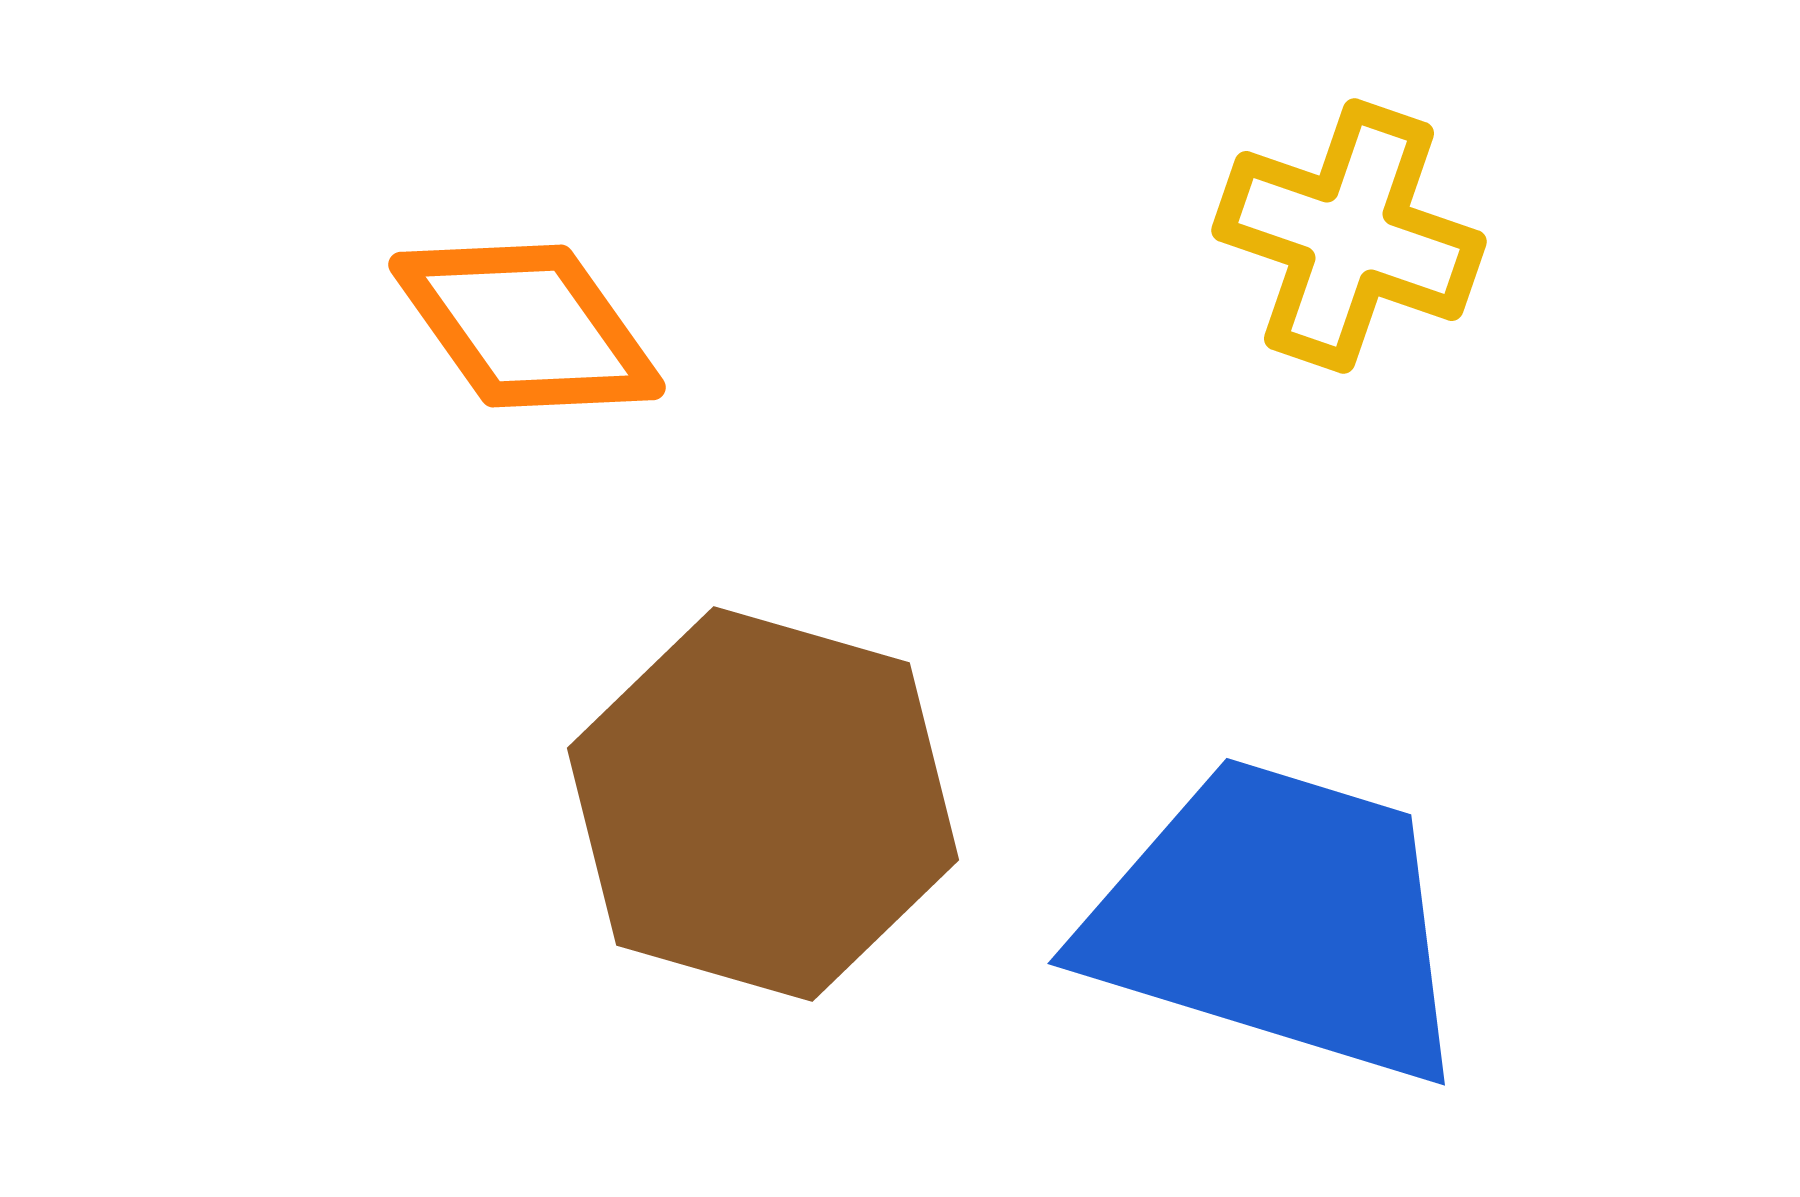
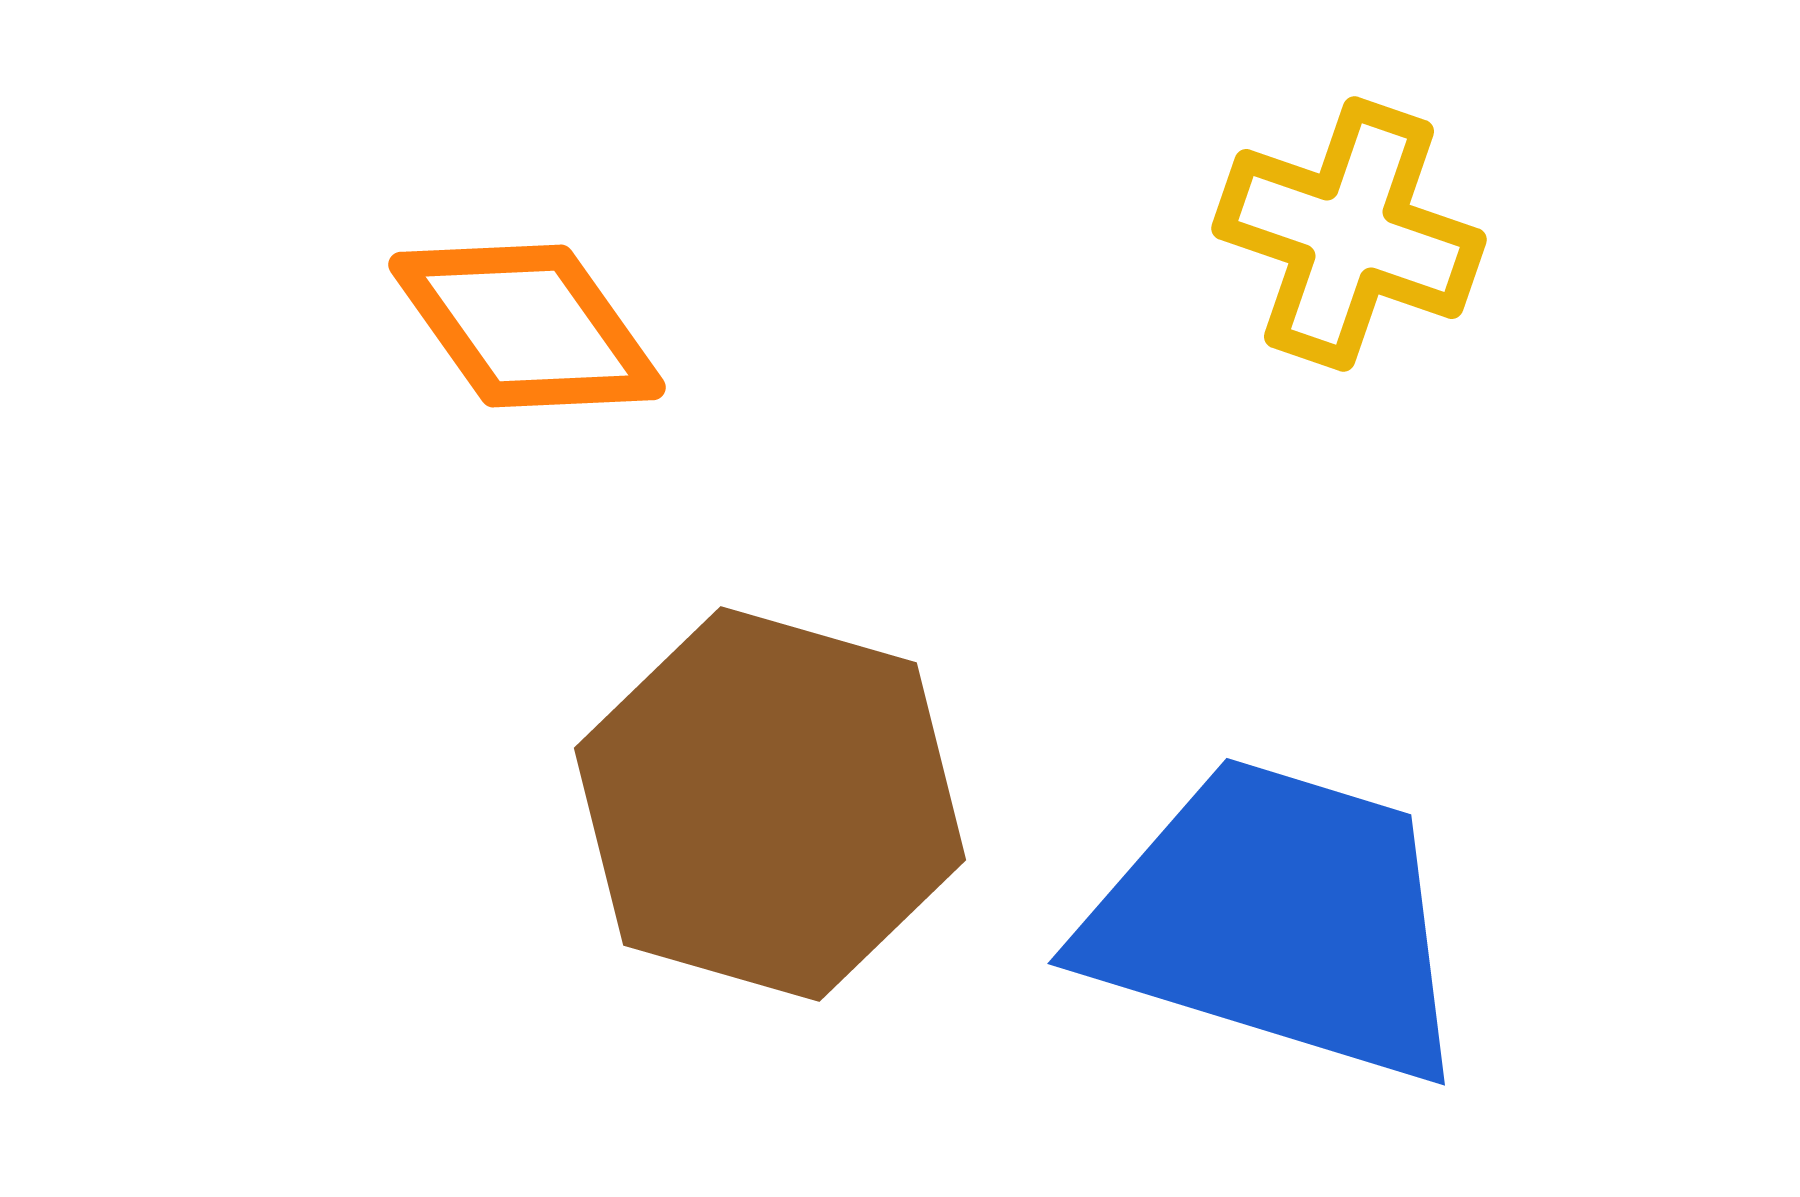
yellow cross: moved 2 px up
brown hexagon: moved 7 px right
